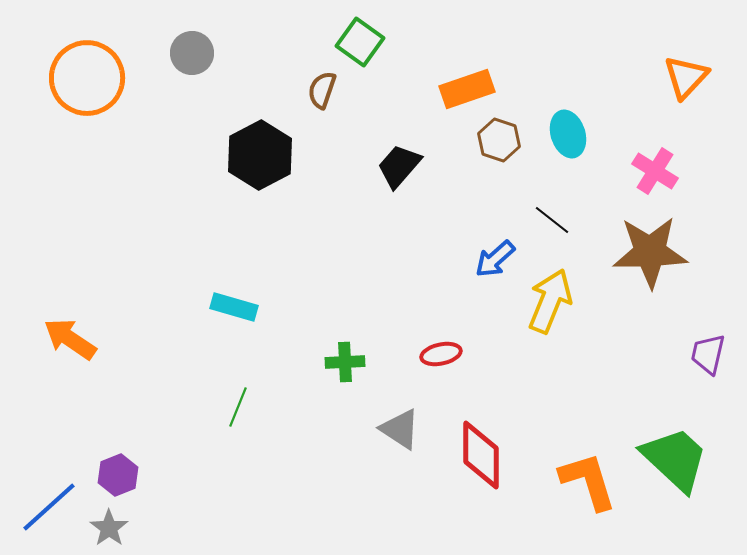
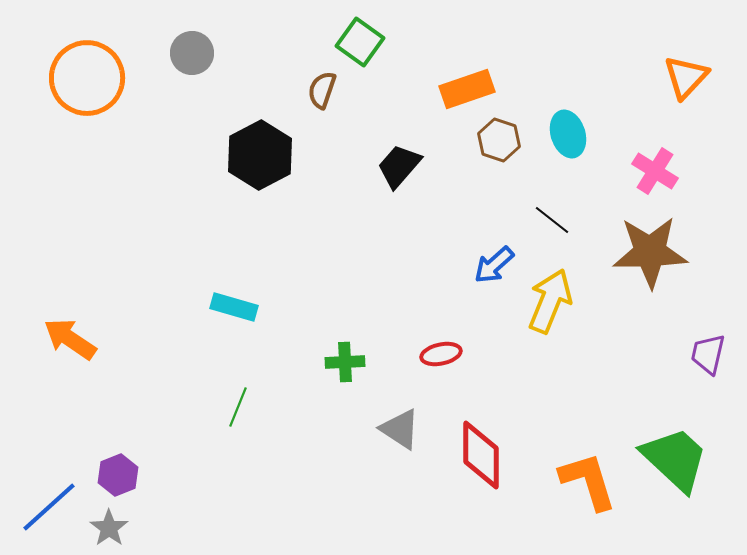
blue arrow: moved 1 px left, 6 px down
